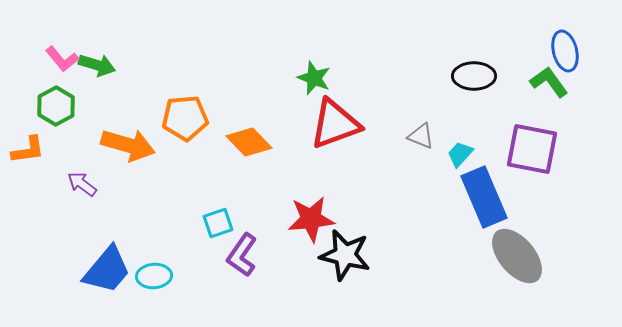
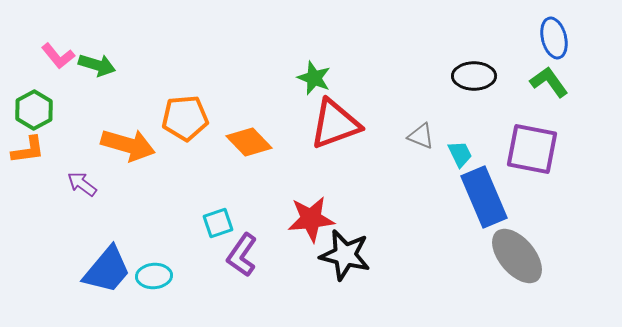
blue ellipse: moved 11 px left, 13 px up
pink L-shape: moved 4 px left, 3 px up
green hexagon: moved 22 px left, 4 px down
cyan trapezoid: rotated 112 degrees clockwise
